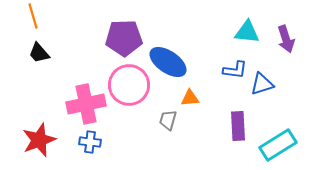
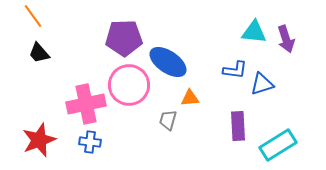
orange line: rotated 20 degrees counterclockwise
cyan triangle: moved 7 px right
